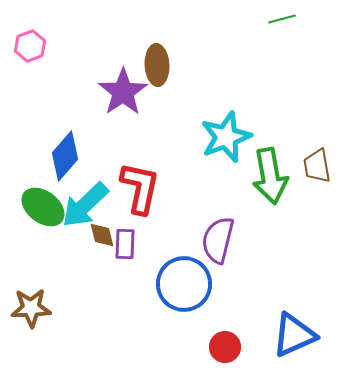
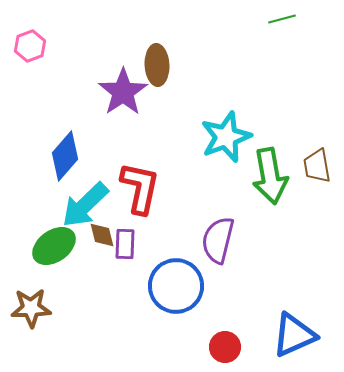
green ellipse: moved 11 px right, 39 px down; rotated 72 degrees counterclockwise
blue circle: moved 8 px left, 2 px down
